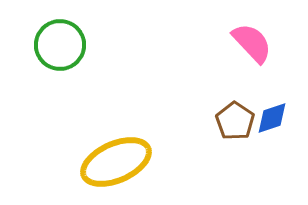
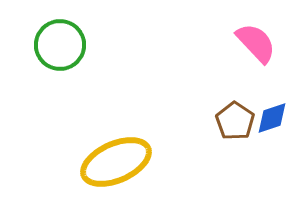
pink semicircle: moved 4 px right
